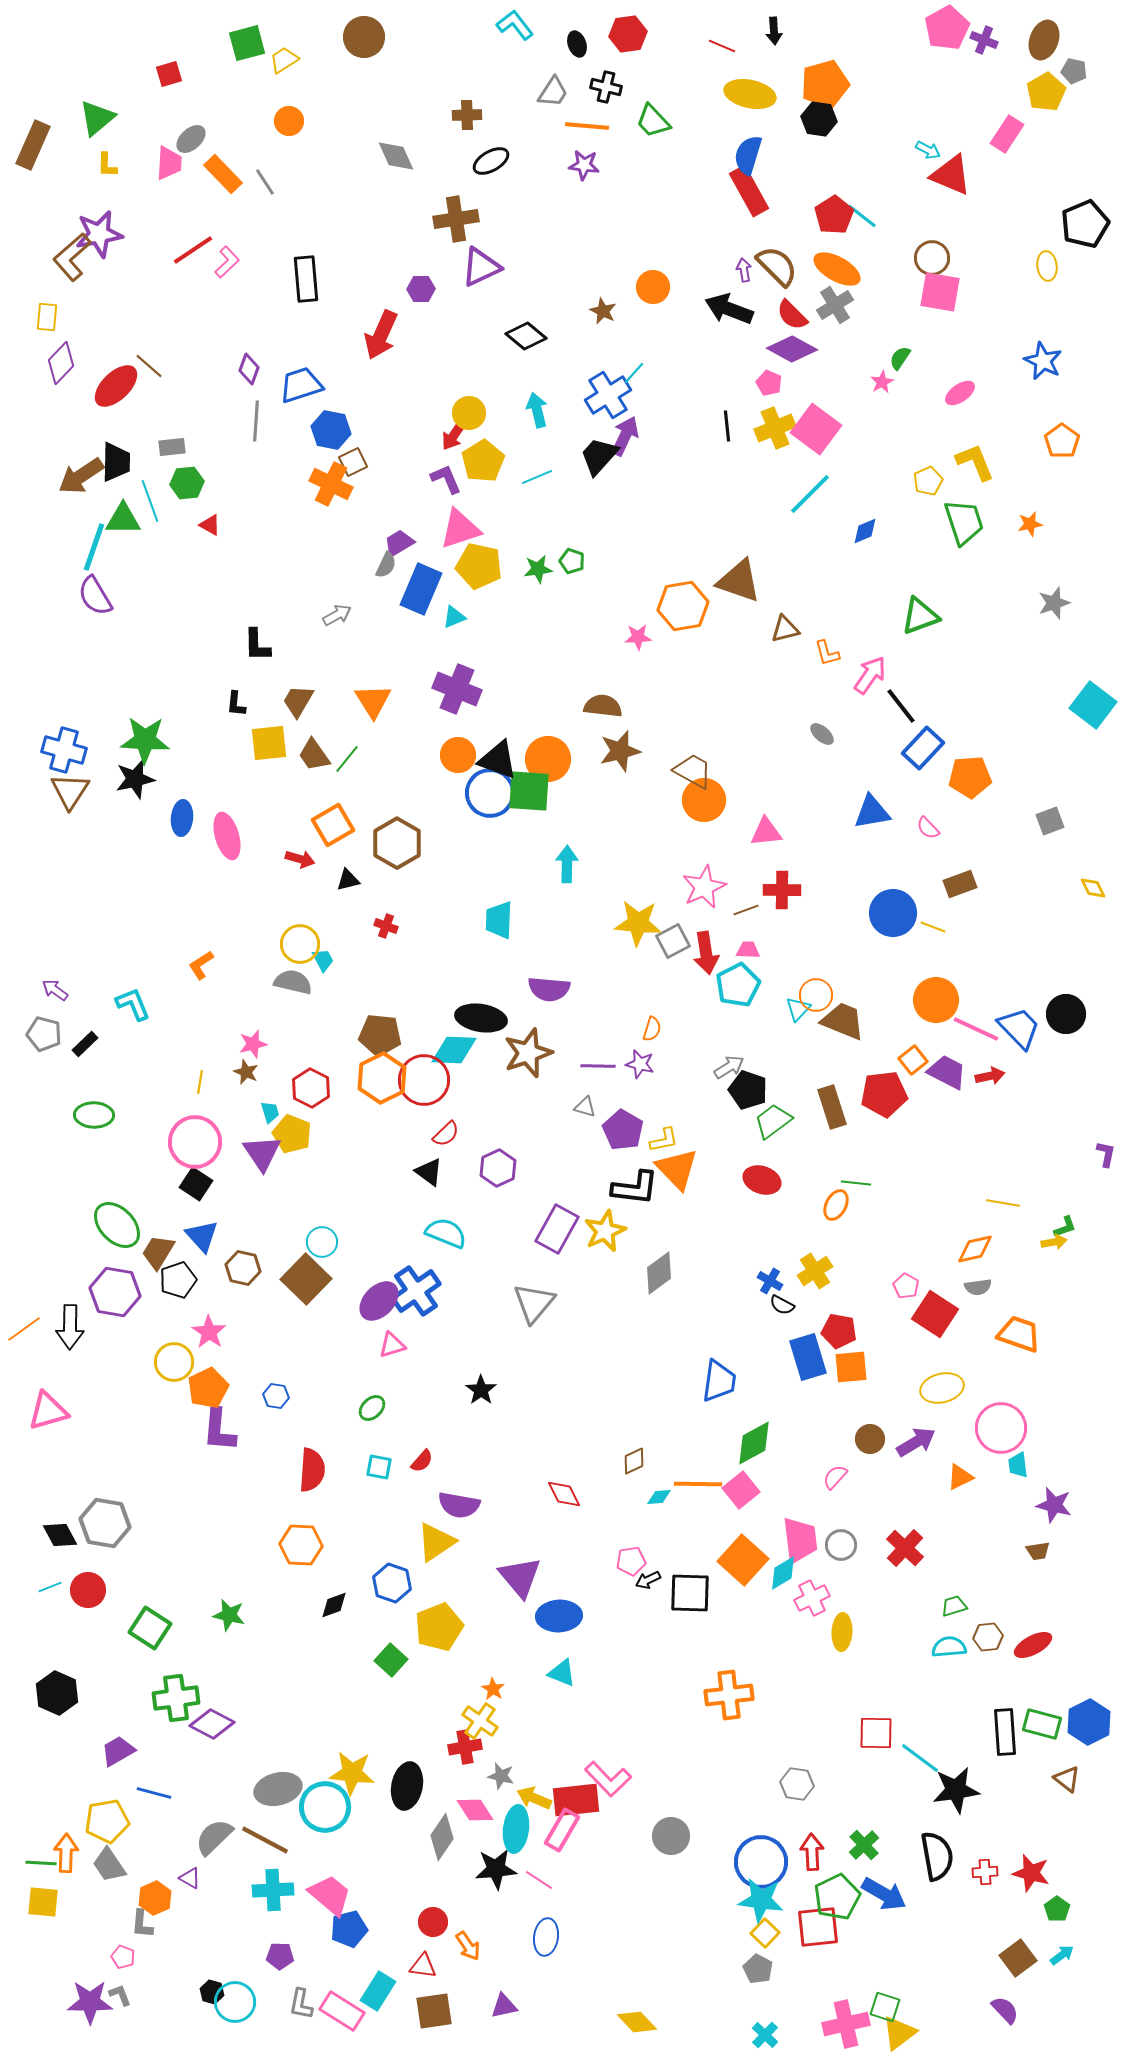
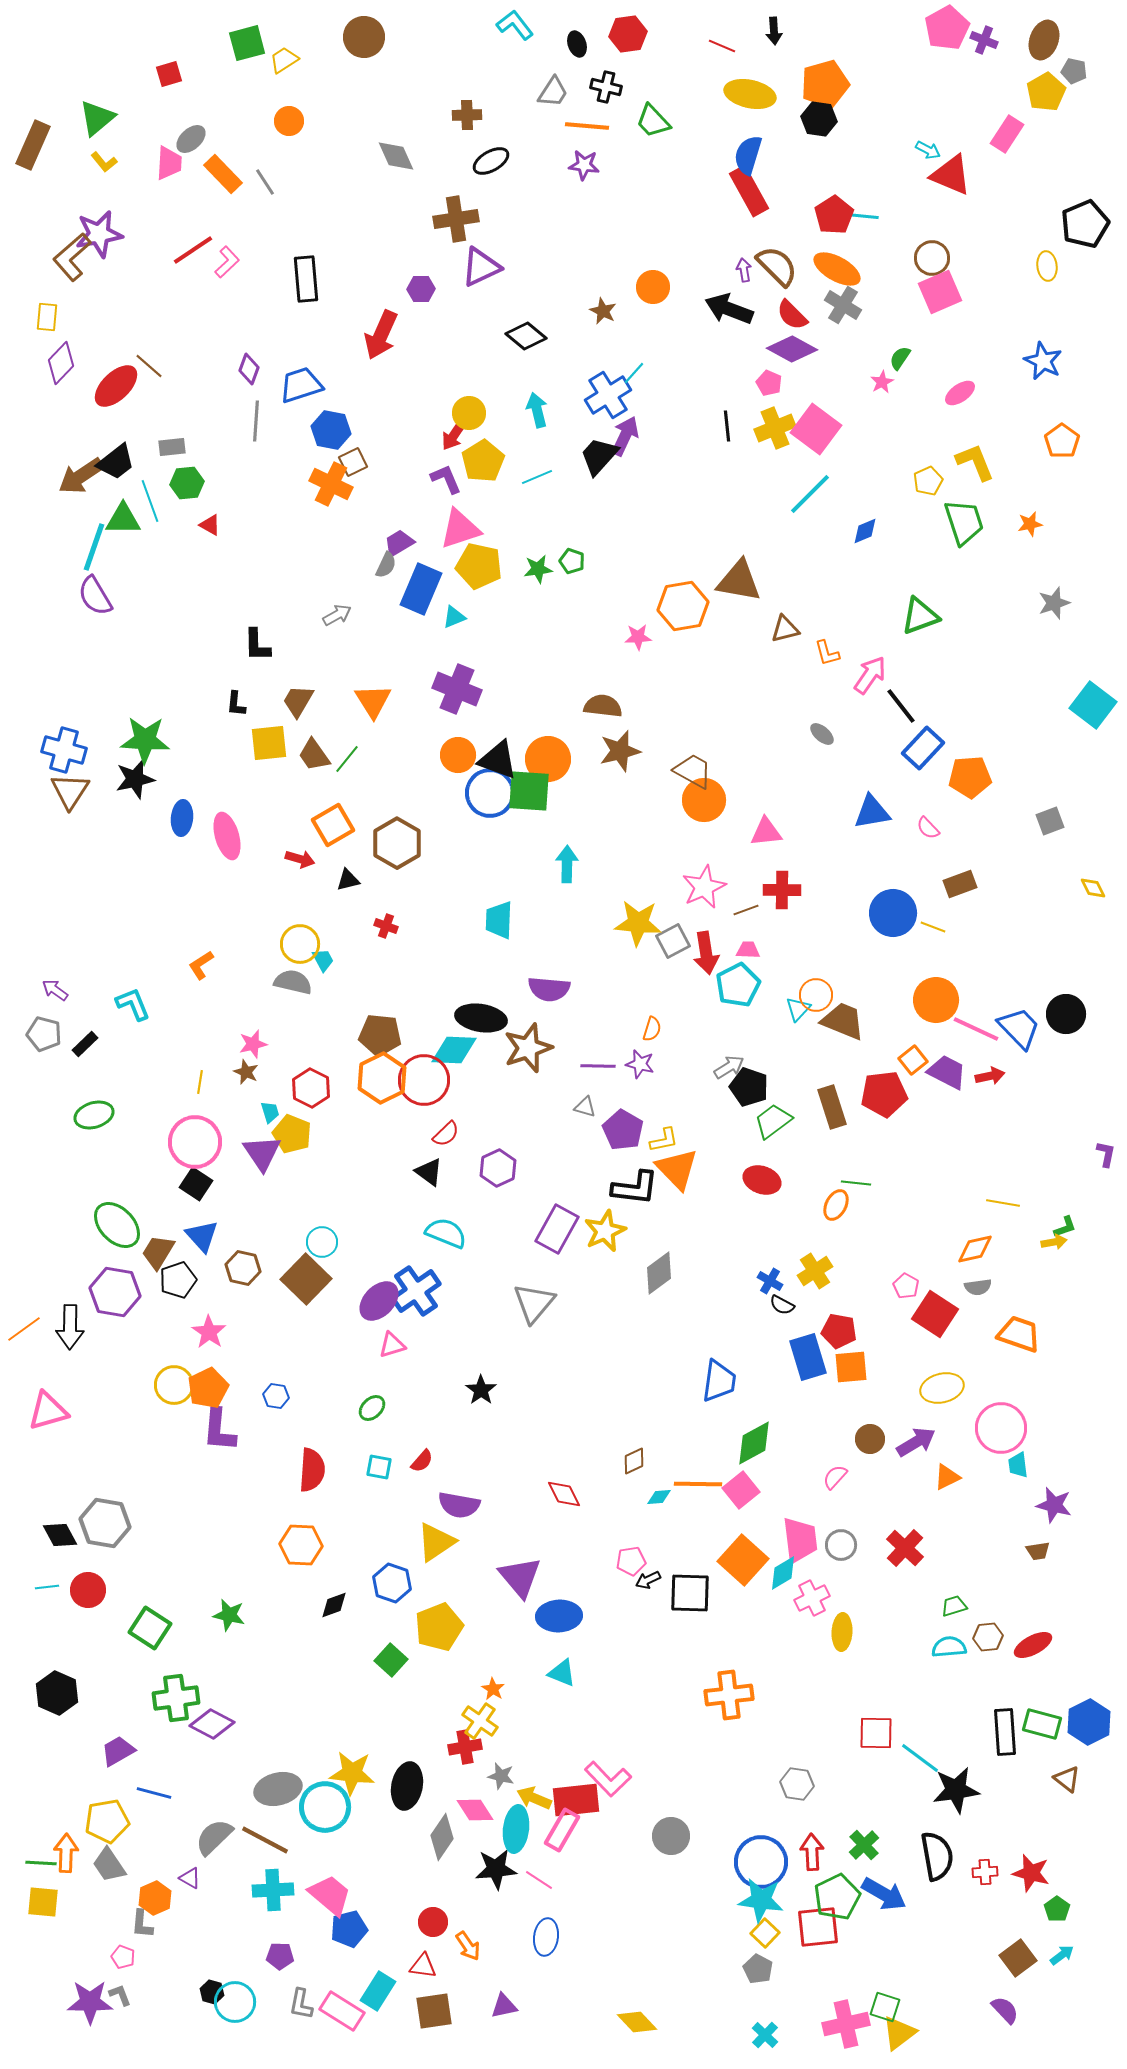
yellow L-shape at (107, 165): moved 3 px left, 3 px up; rotated 40 degrees counterclockwise
cyan line at (862, 216): rotated 32 degrees counterclockwise
pink square at (940, 292): rotated 33 degrees counterclockwise
gray cross at (835, 305): moved 8 px right; rotated 27 degrees counterclockwise
black trapezoid at (116, 462): rotated 51 degrees clockwise
brown triangle at (739, 581): rotated 9 degrees counterclockwise
brown star at (528, 1053): moved 5 px up
black pentagon at (748, 1090): moved 1 px right, 3 px up
green ellipse at (94, 1115): rotated 18 degrees counterclockwise
yellow circle at (174, 1362): moved 23 px down
orange triangle at (960, 1477): moved 13 px left
cyan line at (50, 1587): moved 3 px left; rotated 15 degrees clockwise
